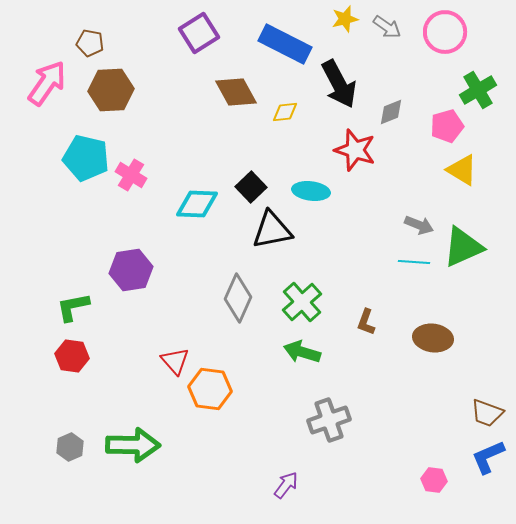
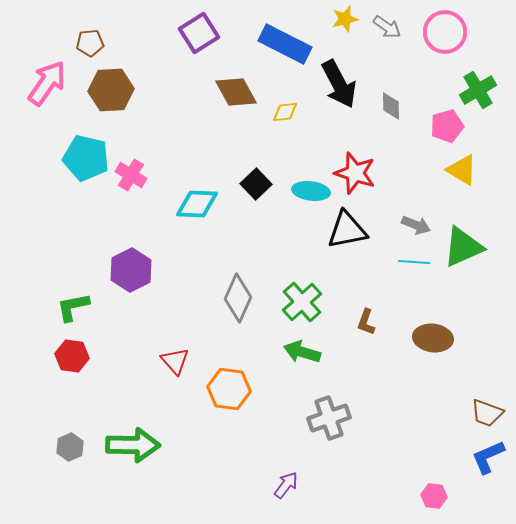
brown pentagon at (90, 43): rotated 16 degrees counterclockwise
gray diamond at (391, 112): moved 6 px up; rotated 68 degrees counterclockwise
red star at (355, 150): moved 23 px down
black square at (251, 187): moved 5 px right, 3 px up
gray arrow at (419, 225): moved 3 px left
black triangle at (272, 230): moved 75 px right
purple hexagon at (131, 270): rotated 18 degrees counterclockwise
orange hexagon at (210, 389): moved 19 px right
gray cross at (329, 420): moved 2 px up
pink hexagon at (434, 480): moved 16 px down
